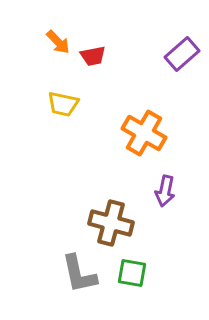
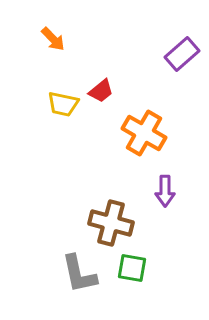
orange arrow: moved 5 px left, 3 px up
red trapezoid: moved 8 px right, 35 px down; rotated 28 degrees counterclockwise
purple arrow: rotated 12 degrees counterclockwise
green square: moved 5 px up
